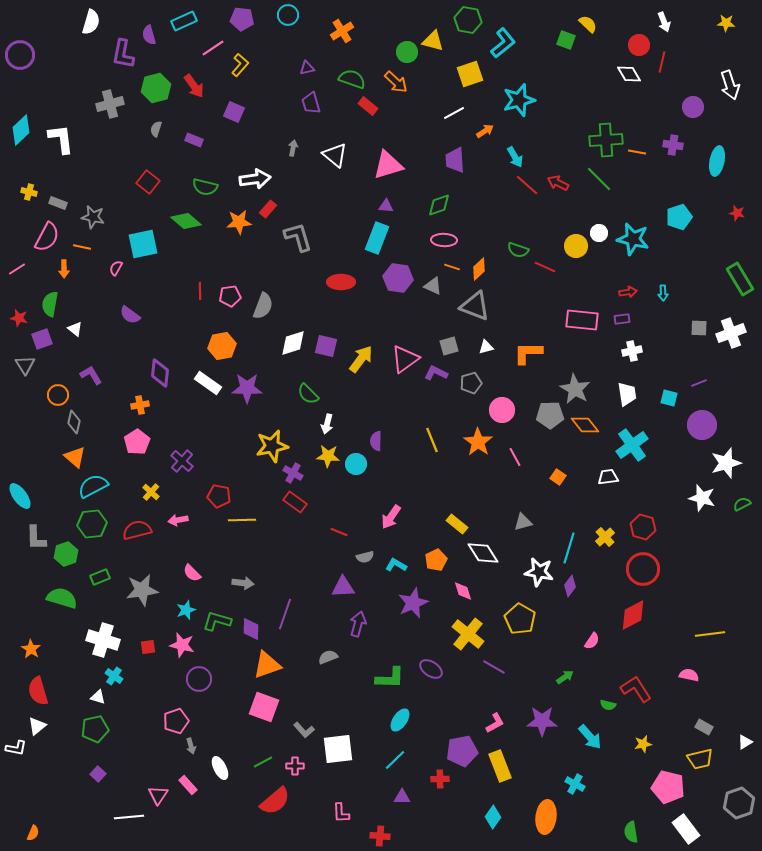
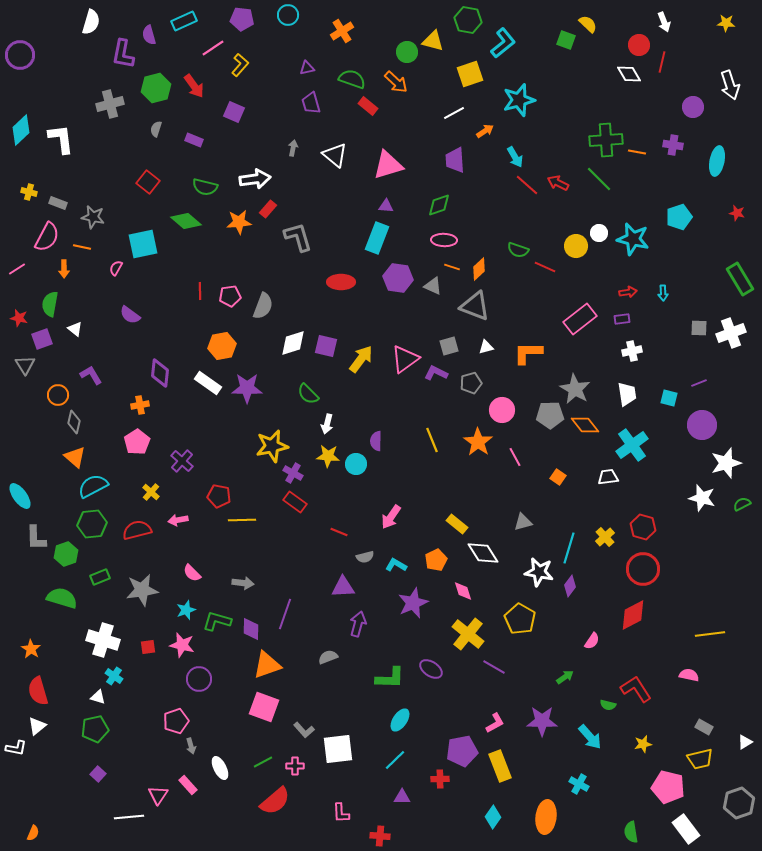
pink rectangle at (582, 320): moved 2 px left, 1 px up; rotated 44 degrees counterclockwise
cyan cross at (575, 784): moved 4 px right
